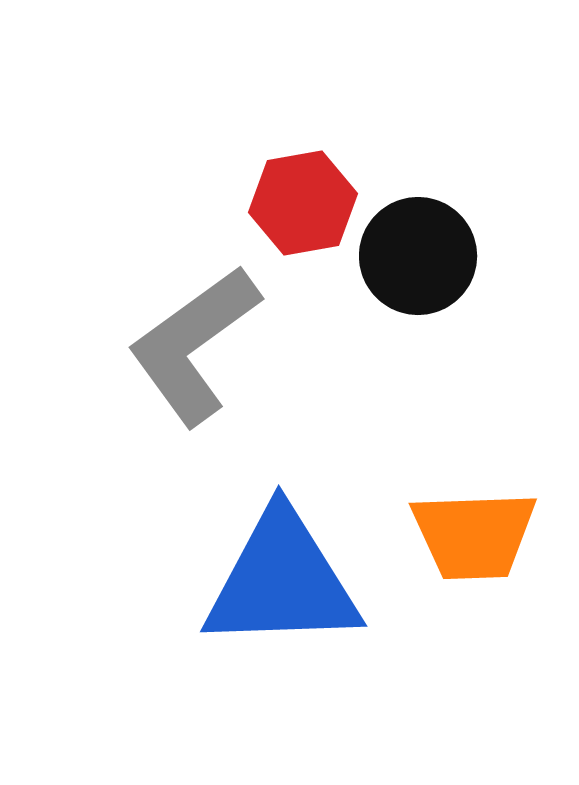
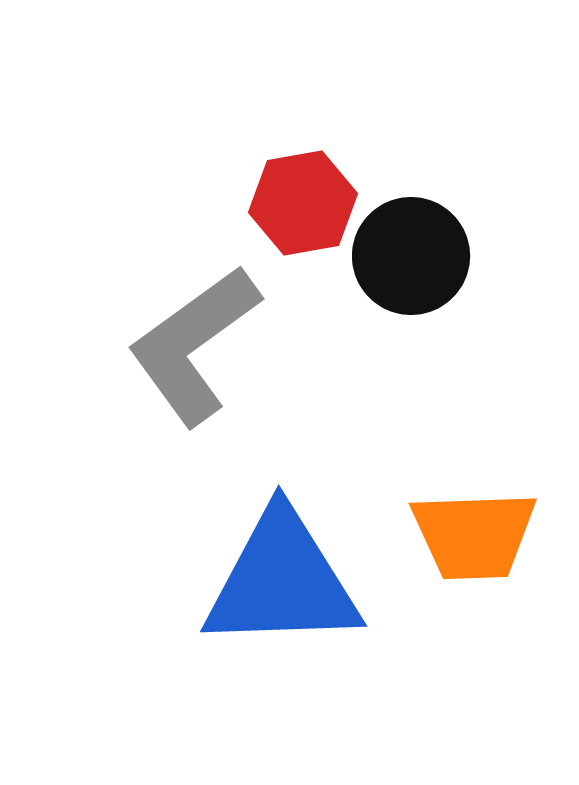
black circle: moved 7 px left
